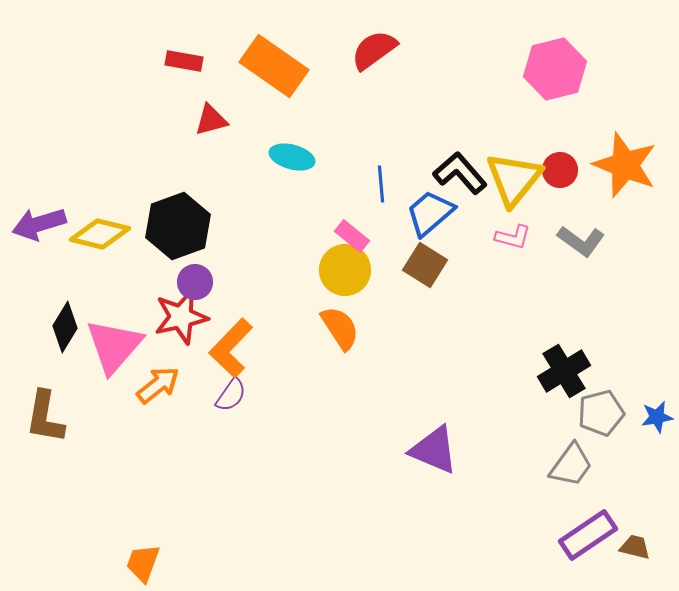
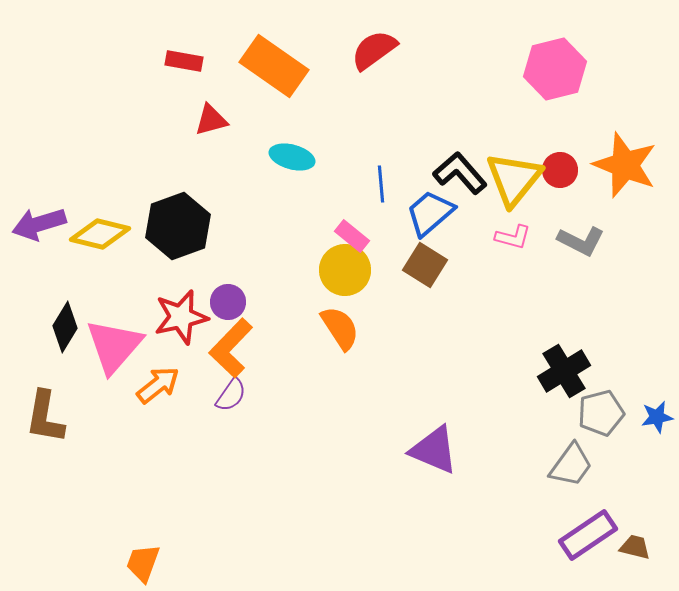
gray L-shape: rotated 9 degrees counterclockwise
purple circle: moved 33 px right, 20 px down
